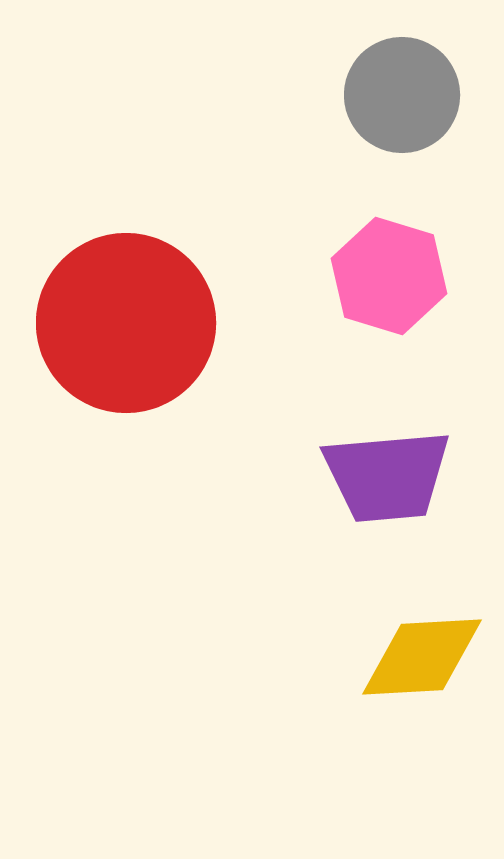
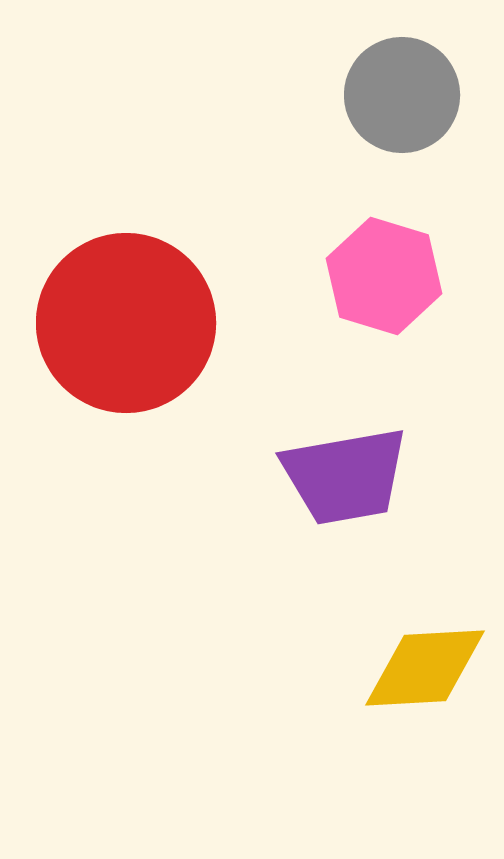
pink hexagon: moved 5 px left
purple trapezoid: moved 42 px left; rotated 5 degrees counterclockwise
yellow diamond: moved 3 px right, 11 px down
